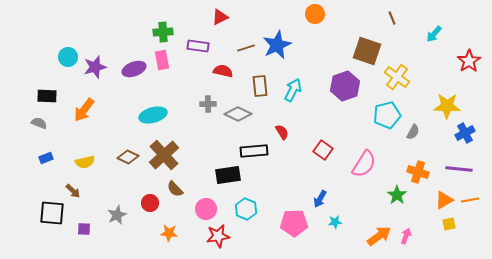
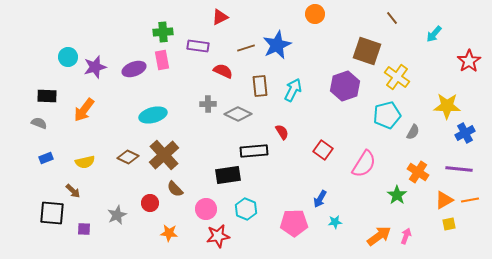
brown line at (392, 18): rotated 16 degrees counterclockwise
red semicircle at (223, 71): rotated 12 degrees clockwise
orange cross at (418, 172): rotated 15 degrees clockwise
